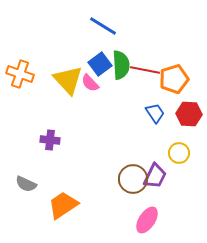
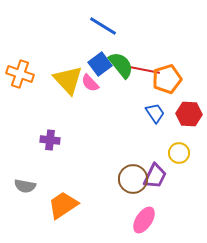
green semicircle: rotated 36 degrees counterclockwise
orange pentagon: moved 7 px left
gray semicircle: moved 1 px left, 2 px down; rotated 15 degrees counterclockwise
pink ellipse: moved 3 px left
